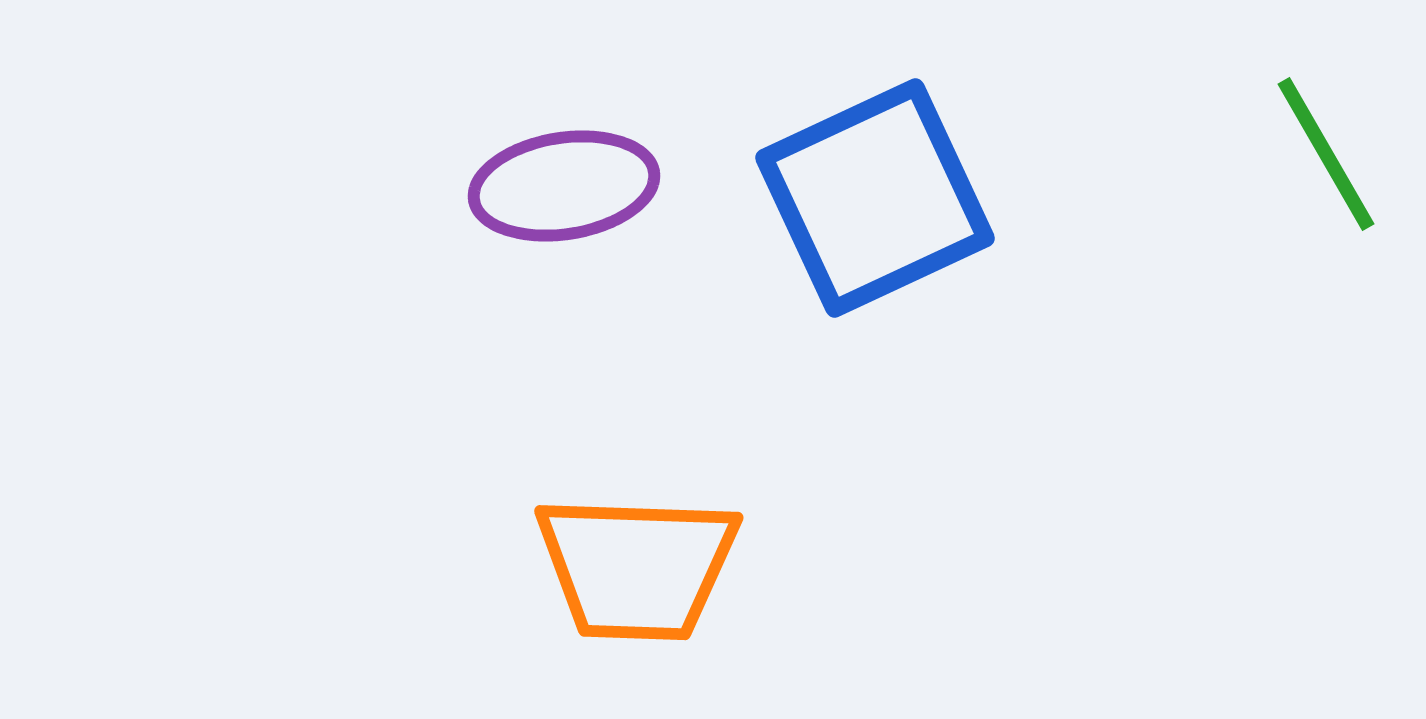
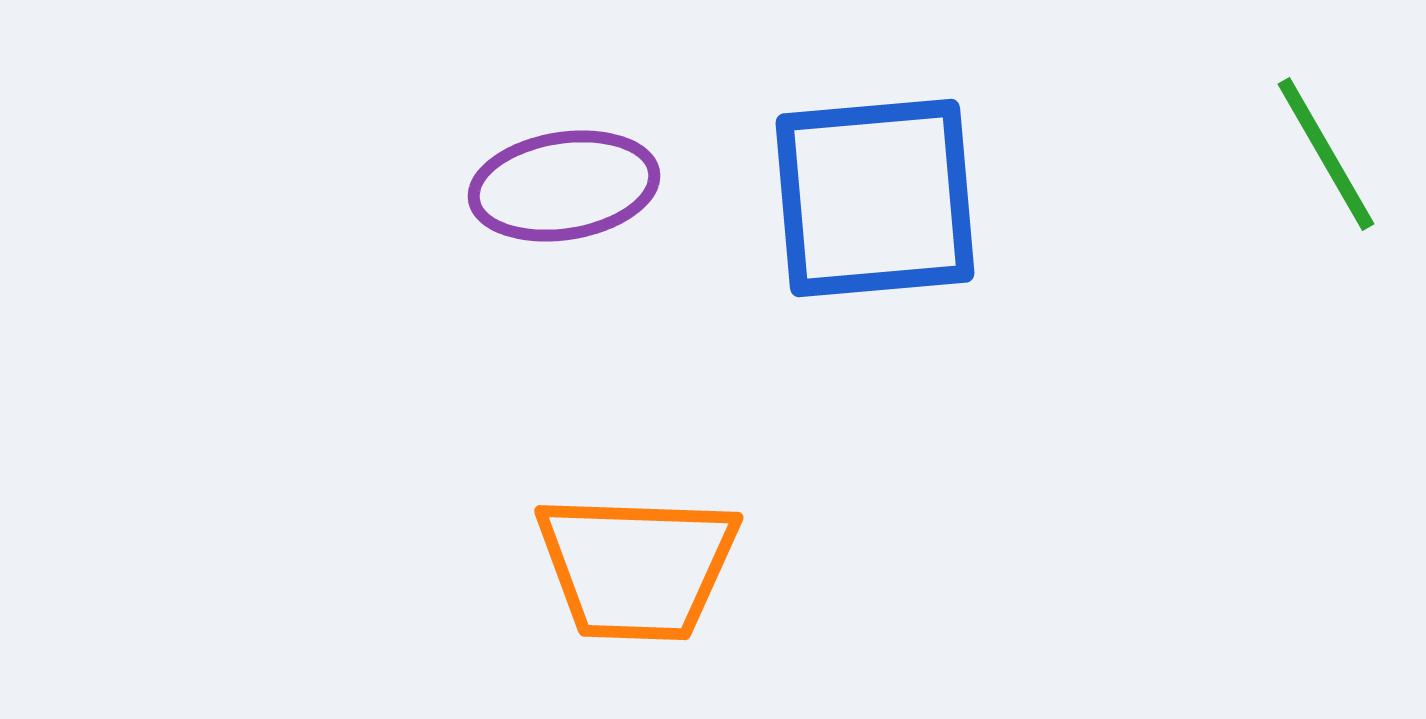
blue square: rotated 20 degrees clockwise
